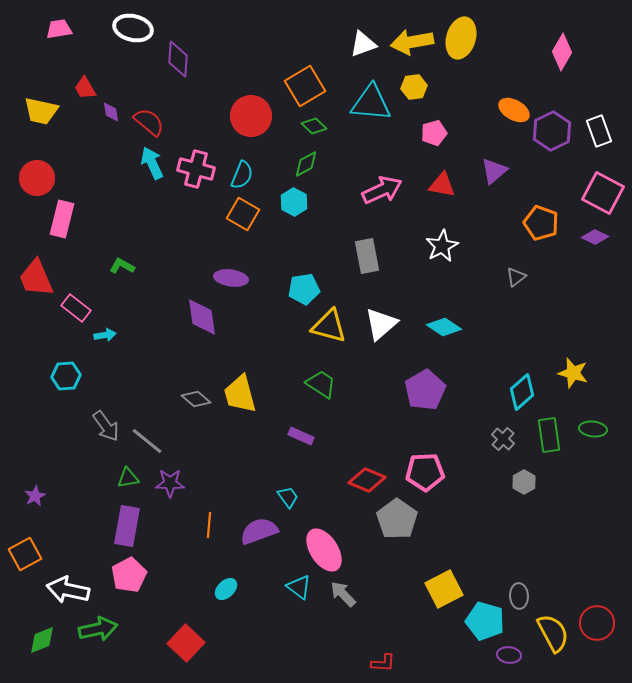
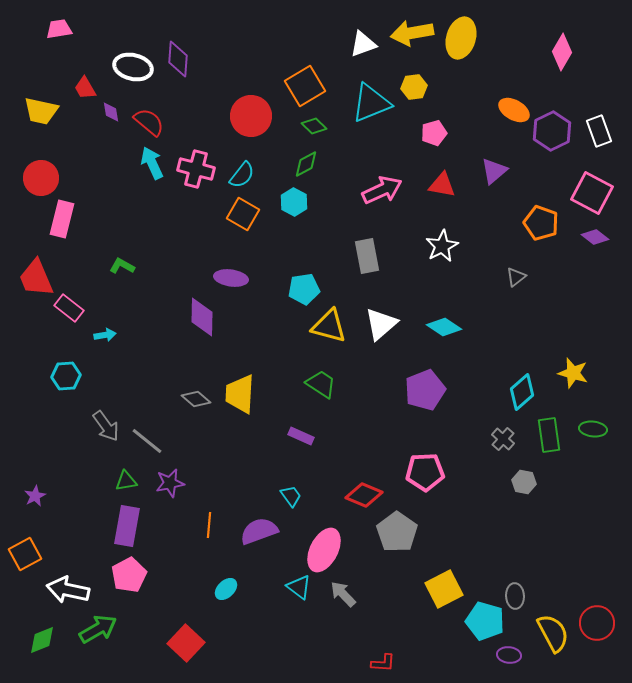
white ellipse at (133, 28): moved 39 px down
yellow arrow at (412, 42): moved 9 px up
cyan triangle at (371, 103): rotated 27 degrees counterclockwise
cyan semicircle at (242, 175): rotated 16 degrees clockwise
red circle at (37, 178): moved 4 px right
pink square at (603, 193): moved 11 px left
purple diamond at (595, 237): rotated 12 degrees clockwise
pink rectangle at (76, 308): moved 7 px left
purple diamond at (202, 317): rotated 9 degrees clockwise
purple pentagon at (425, 390): rotated 9 degrees clockwise
yellow trapezoid at (240, 394): rotated 18 degrees clockwise
green triangle at (128, 478): moved 2 px left, 3 px down
red diamond at (367, 480): moved 3 px left, 15 px down
gray hexagon at (524, 482): rotated 20 degrees counterclockwise
purple star at (170, 483): rotated 12 degrees counterclockwise
cyan trapezoid at (288, 497): moved 3 px right, 1 px up
gray pentagon at (397, 519): moved 13 px down
pink ellipse at (324, 550): rotated 60 degrees clockwise
gray ellipse at (519, 596): moved 4 px left
green arrow at (98, 629): rotated 18 degrees counterclockwise
